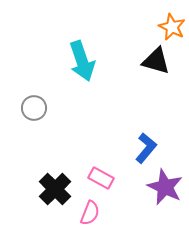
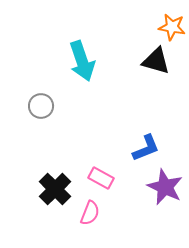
orange star: rotated 16 degrees counterclockwise
gray circle: moved 7 px right, 2 px up
blue L-shape: rotated 28 degrees clockwise
